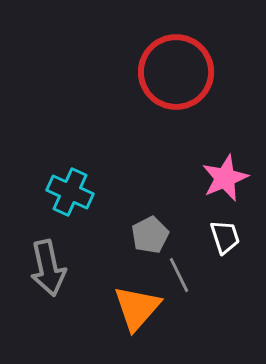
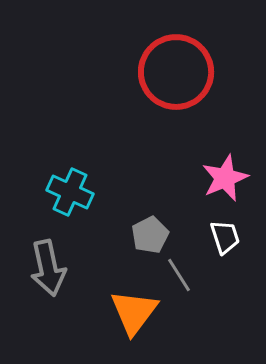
gray line: rotated 6 degrees counterclockwise
orange triangle: moved 3 px left, 4 px down; rotated 4 degrees counterclockwise
